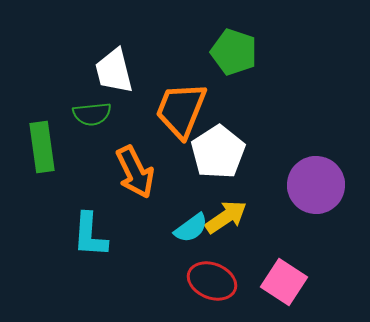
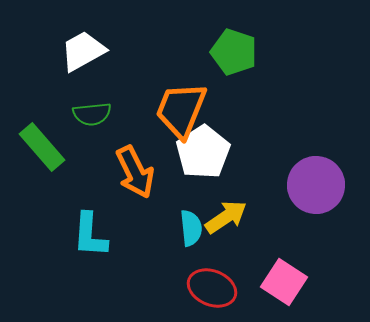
white trapezoid: moved 31 px left, 20 px up; rotated 75 degrees clockwise
green rectangle: rotated 33 degrees counterclockwise
white pentagon: moved 15 px left
cyan semicircle: rotated 60 degrees counterclockwise
red ellipse: moved 7 px down
